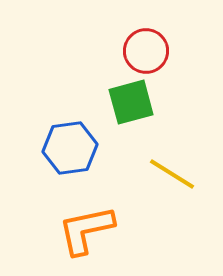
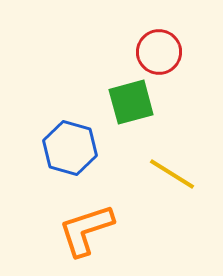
red circle: moved 13 px right, 1 px down
blue hexagon: rotated 24 degrees clockwise
orange L-shape: rotated 6 degrees counterclockwise
